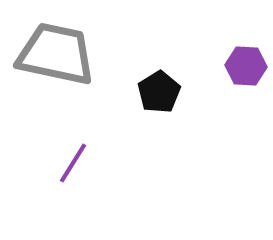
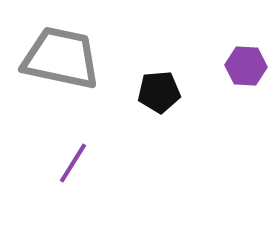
gray trapezoid: moved 5 px right, 4 px down
black pentagon: rotated 27 degrees clockwise
